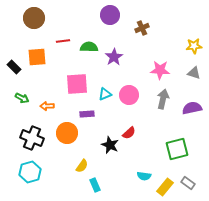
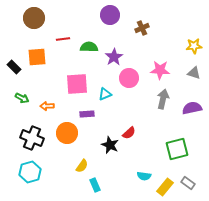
red line: moved 2 px up
pink circle: moved 17 px up
